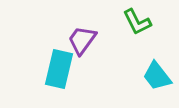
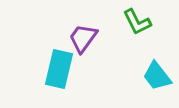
purple trapezoid: moved 1 px right, 2 px up
